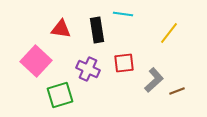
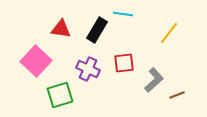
black rectangle: rotated 40 degrees clockwise
brown line: moved 4 px down
